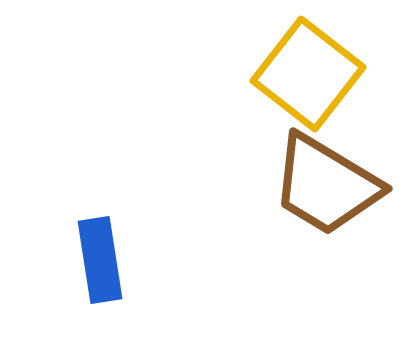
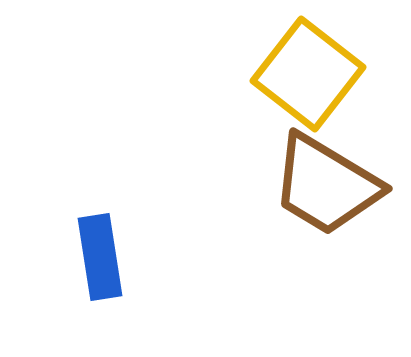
blue rectangle: moved 3 px up
